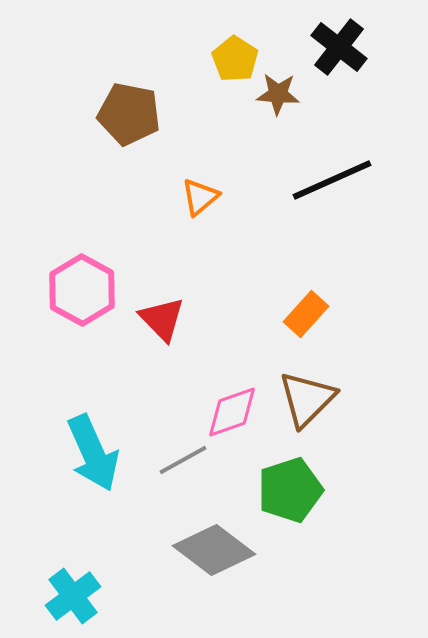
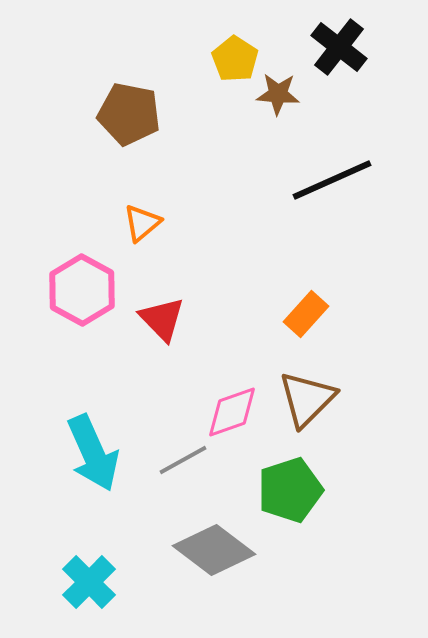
orange triangle: moved 58 px left, 26 px down
cyan cross: moved 16 px right, 14 px up; rotated 8 degrees counterclockwise
